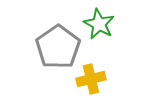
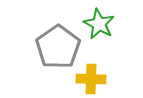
yellow cross: rotated 16 degrees clockwise
